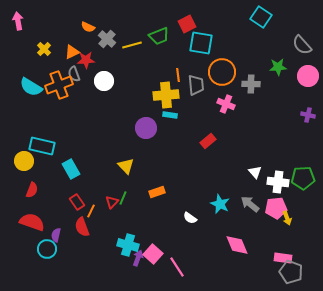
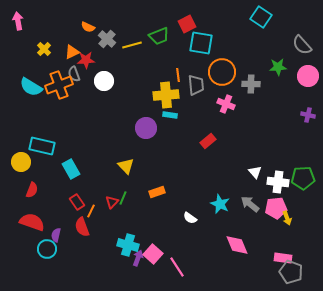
yellow circle at (24, 161): moved 3 px left, 1 px down
